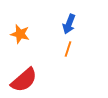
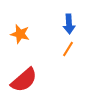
blue arrow: rotated 24 degrees counterclockwise
orange line: rotated 14 degrees clockwise
